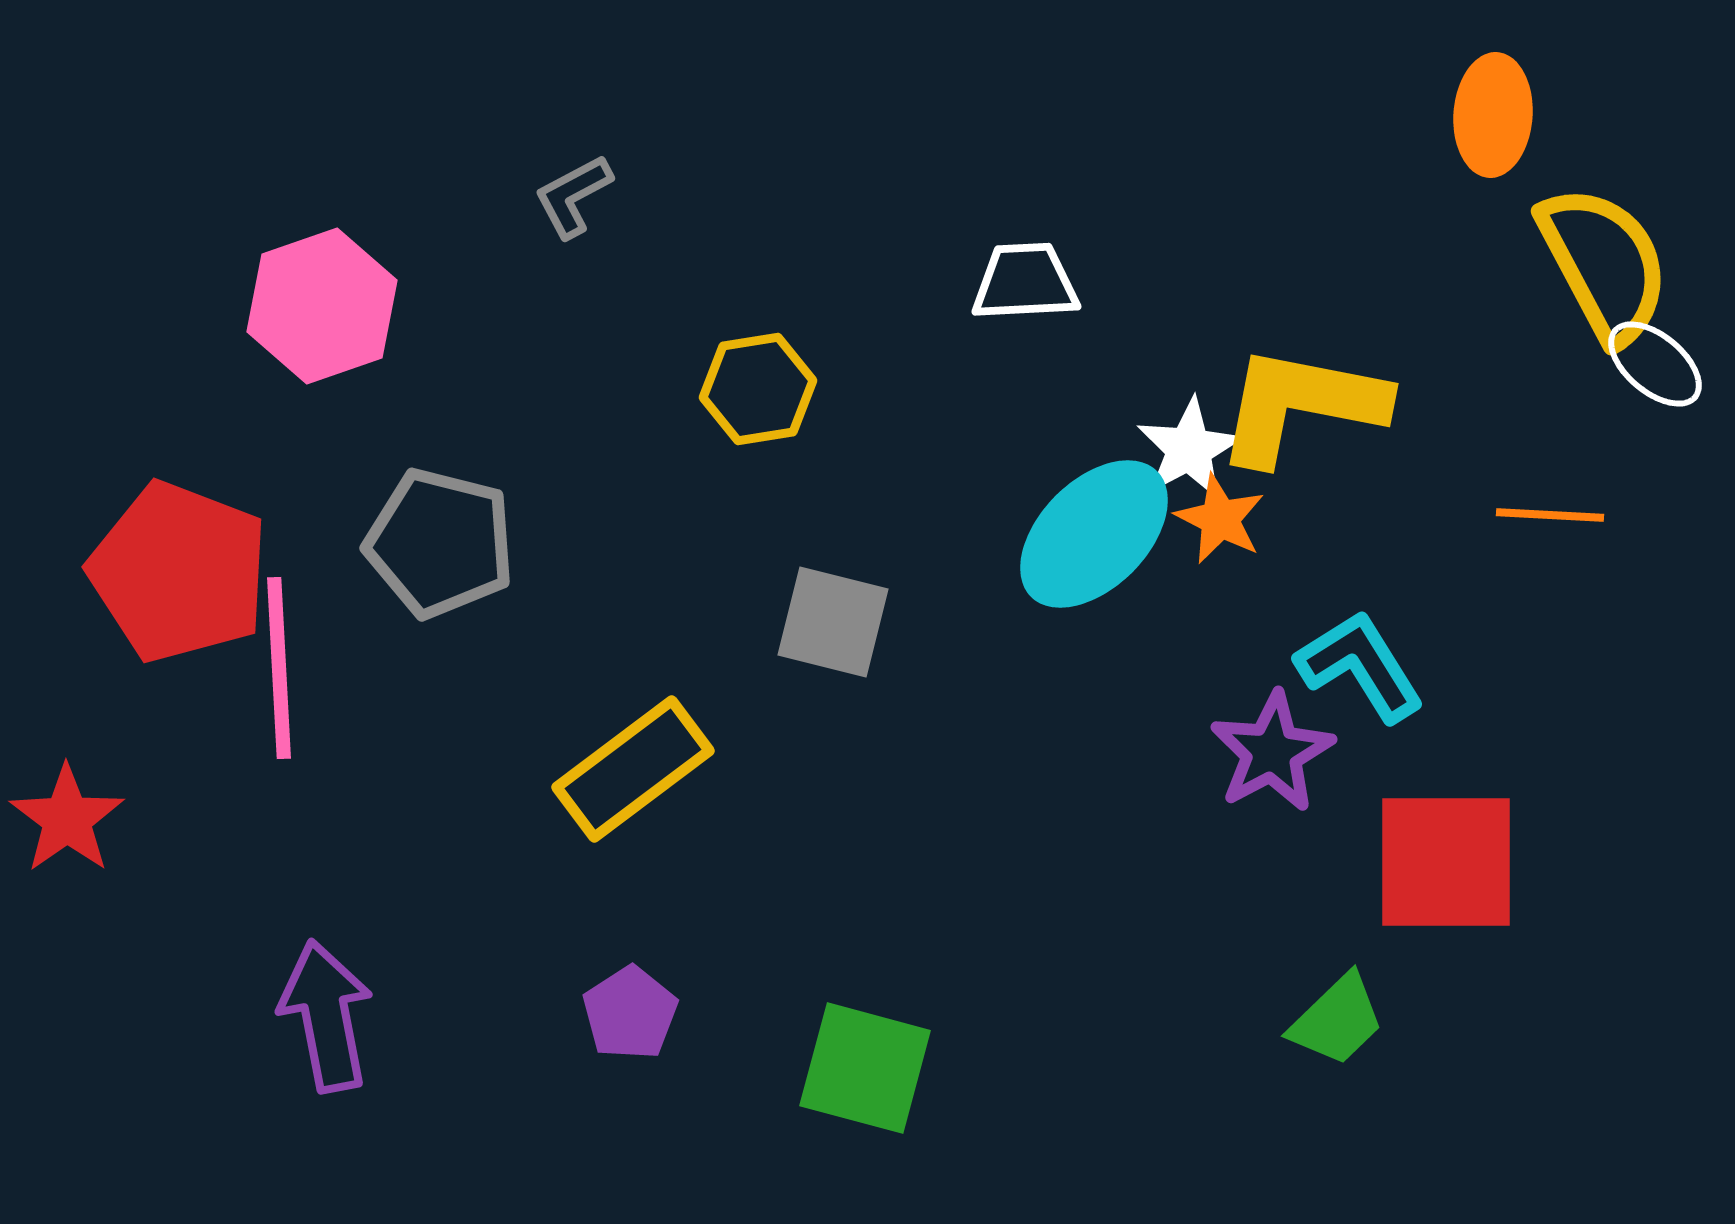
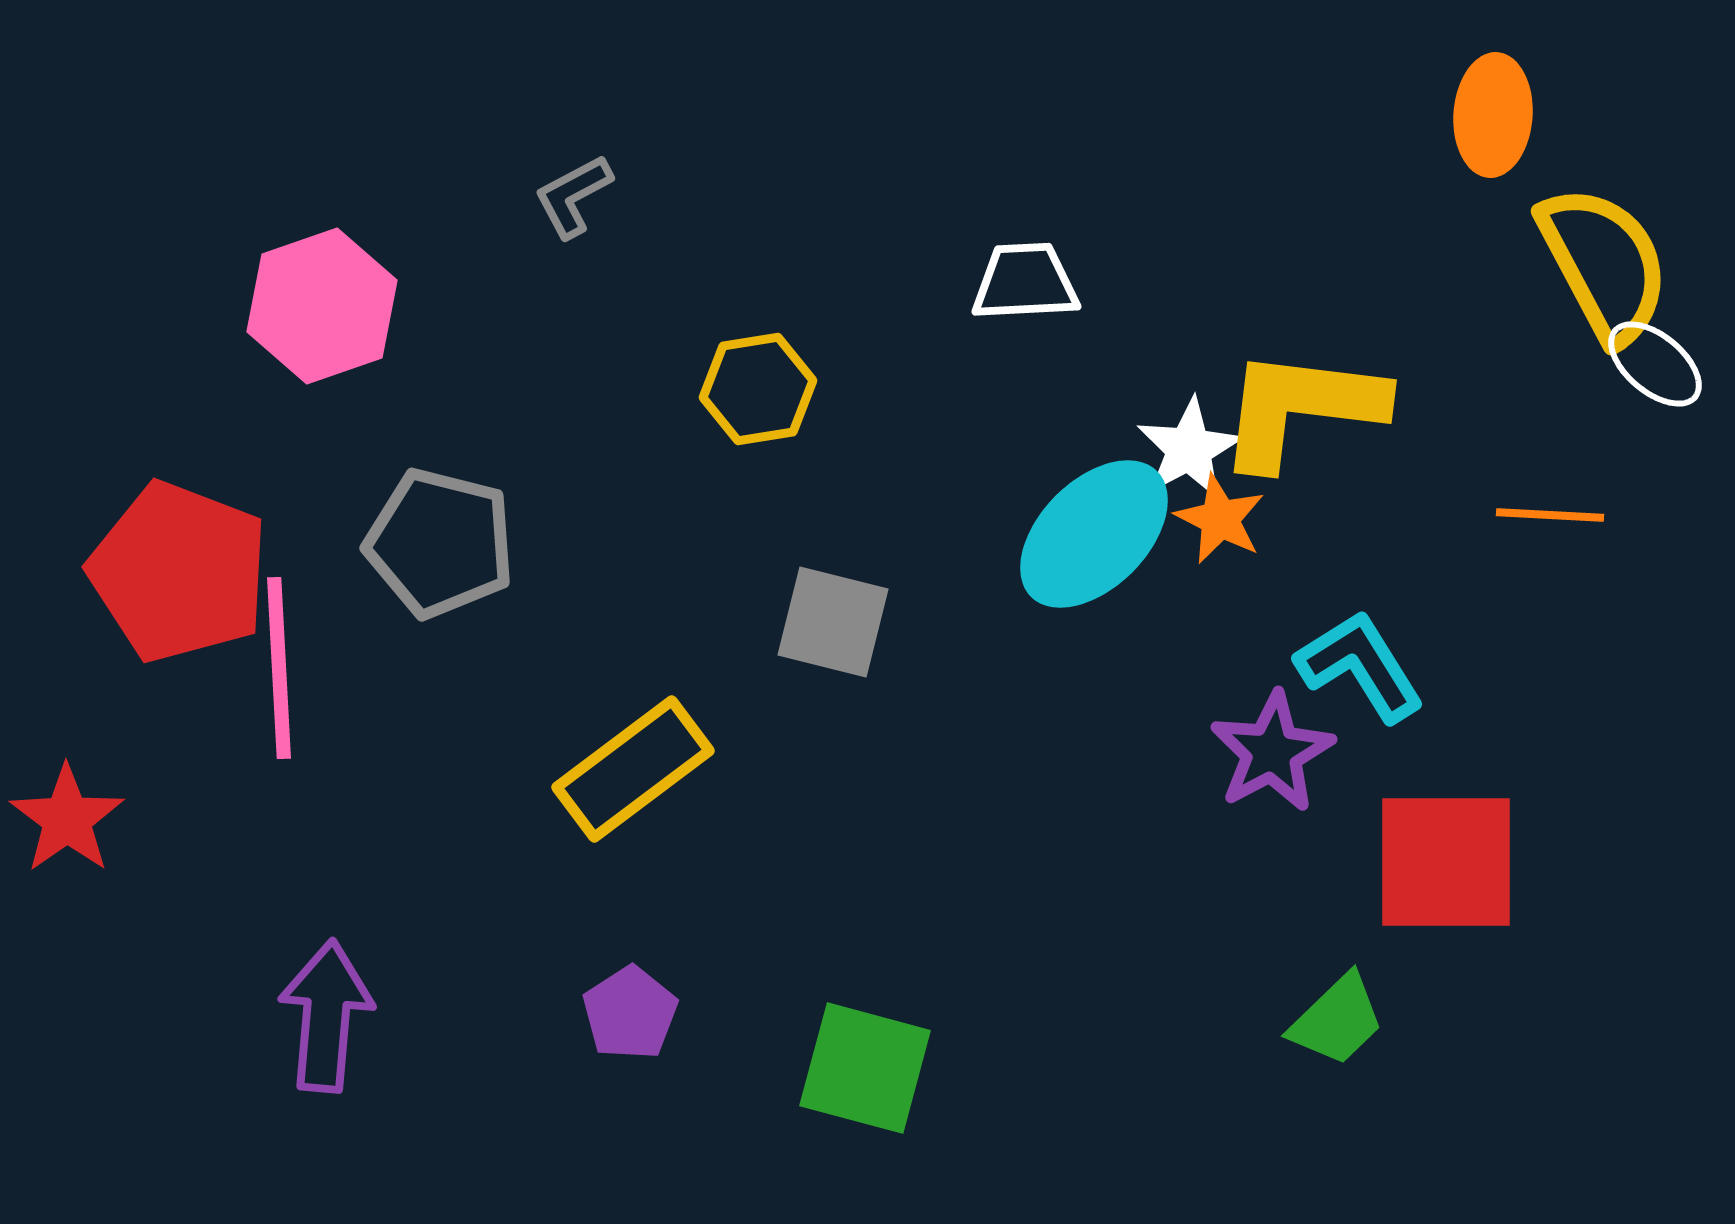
yellow L-shape: moved 3 px down; rotated 4 degrees counterclockwise
purple arrow: rotated 16 degrees clockwise
